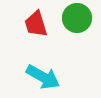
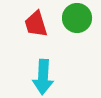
cyan arrow: rotated 64 degrees clockwise
